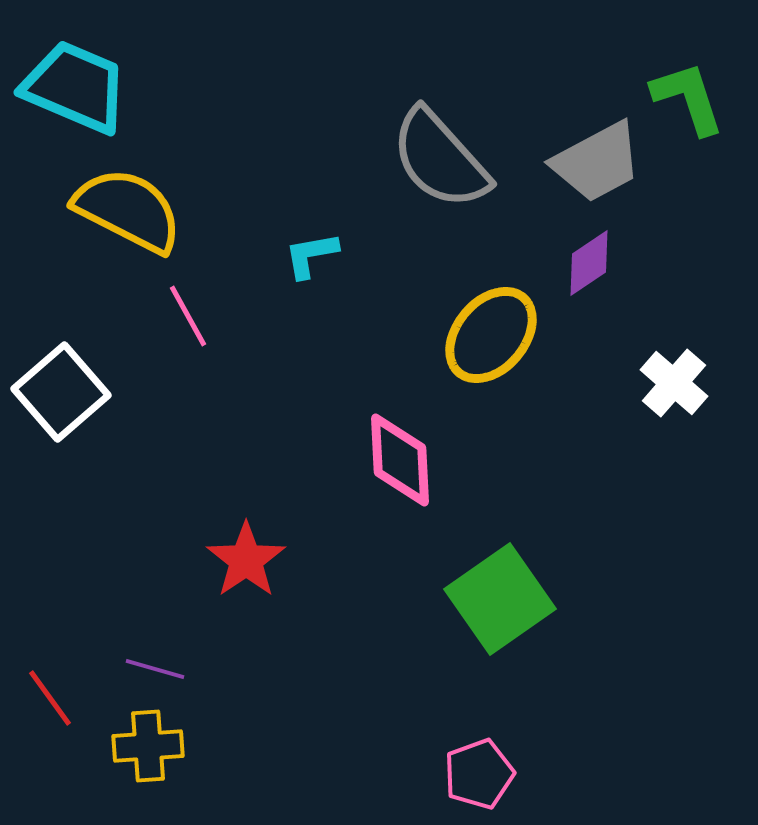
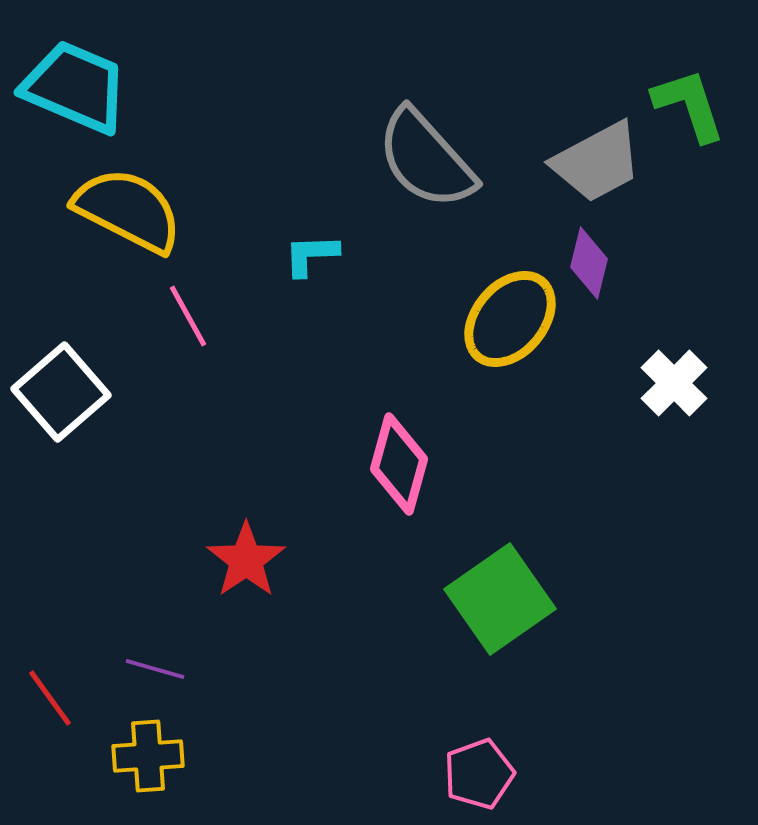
green L-shape: moved 1 px right, 7 px down
gray semicircle: moved 14 px left
cyan L-shape: rotated 8 degrees clockwise
purple diamond: rotated 42 degrees counterclockwise
yellow ellipse: moved 19 px right, 16 px up
white cross: rotated 4 degrees clockwise
pink diamond: moved 1 px left, 4 px down; rotated 18 degrees clockwise
yellow cross: moved 10 px down
